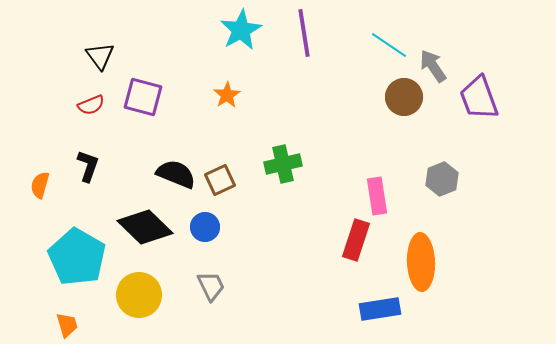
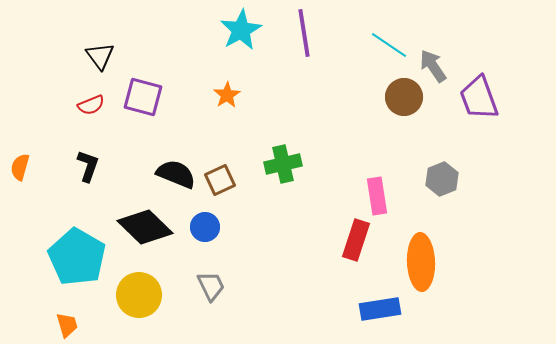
orange semicircle: moved 20 px left, 18 px up
